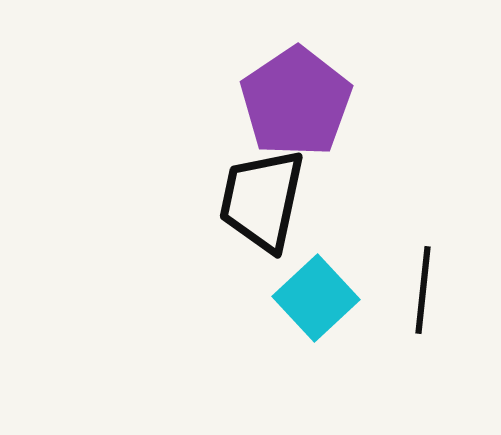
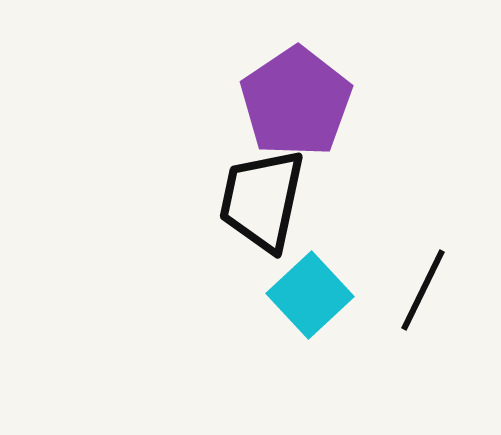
black line: rotated 20 degrees clockwise
cyan square: moved 6 px left, 3 px up
